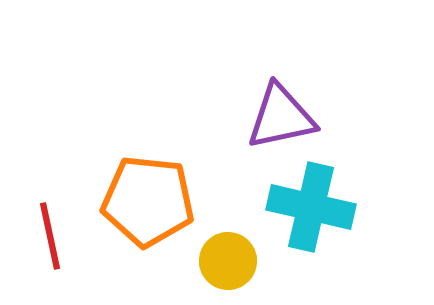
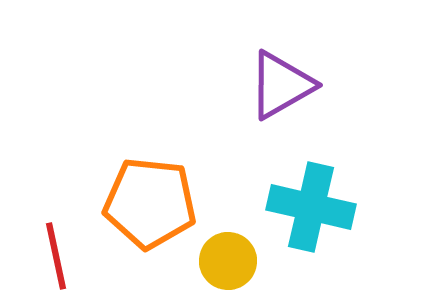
purple triangle: moved 32 px up; rotated 18 degrees counterclockwise
orange pentagon: moved 2 px right, 2 px down
red line: moved 6 px right, 20 px down
